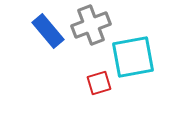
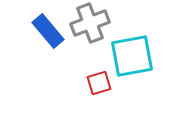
gray cross: moved 1 px left, 2 px up
cyan square: moved 1 px left, 1 px up
